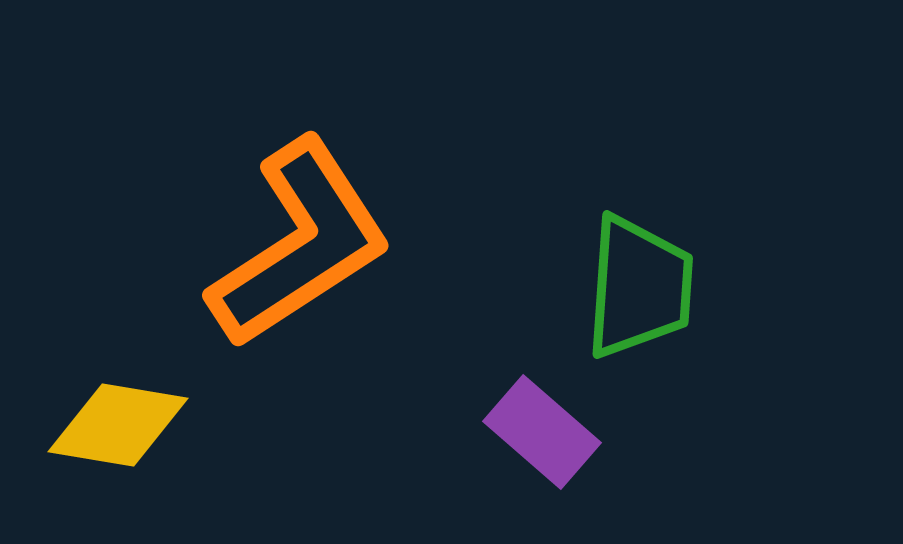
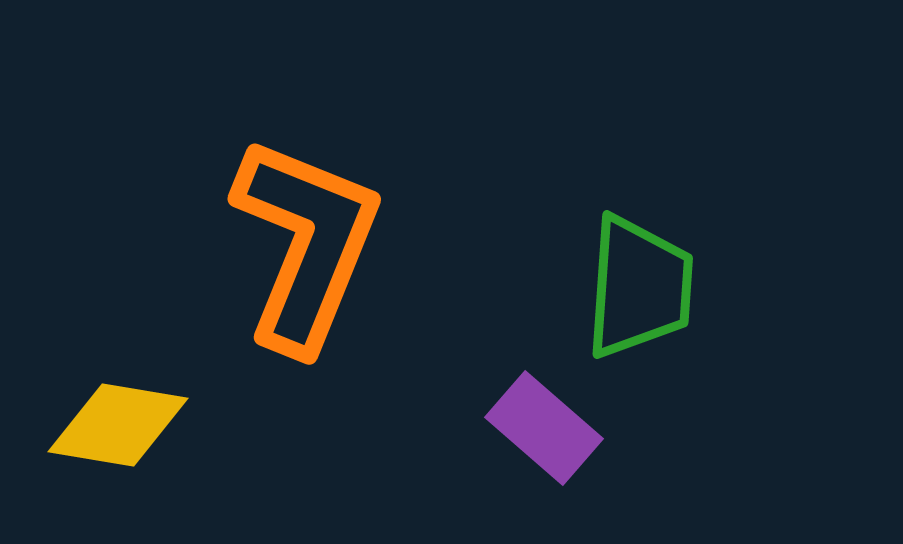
orange L-shape: moved 6 px right; rotated 35 degrees counterclockwise
purple rectangle: moved 2 px right, 4 px up
